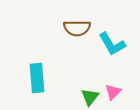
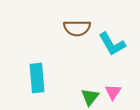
pink triangle: rotated 12 degrees counterclockwise
